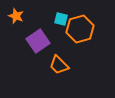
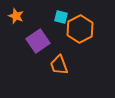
cyan square: moved 2 px up
orange hexagon: rotated 12 degrees counterclockwise
orange trapezoid: rotated 25 degrees clockwise
